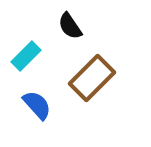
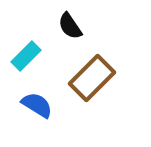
blue semicircle: rotated 16 degrees counterclockwise
